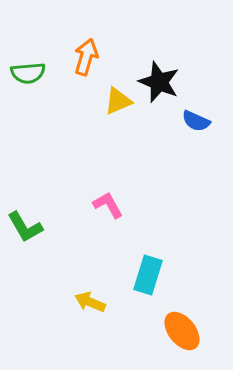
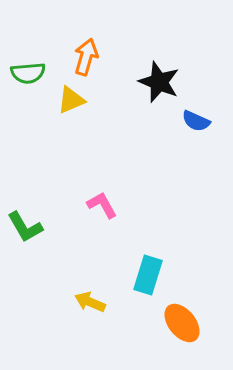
yellow triangle: moved 47 px left, 1 px up
pink L-shape: moved 6 px left
orange ellipse: moved 8 px up
